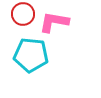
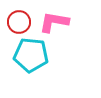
red circle: moved 4 px left, 8 px down
